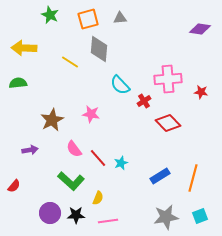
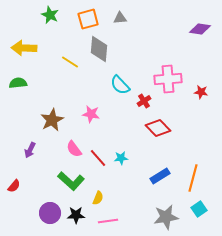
red diamond: moved 10 px left, 5 px down
purple arrow: rotated 126 degrees clockwise
cyan star: moved 5 px up; rotated 16 degrees clockwise
cyan square: moved 1 px left, 7 px up; rotated 14 degrees counterclockwise
